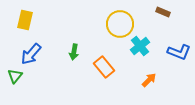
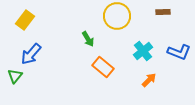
brown rectangle: rotated 24 degrees counterclockwise
yellow rectangle: rotated 24 degrees clockwise
yellow circle: moved 3 px left, 8 px up
cyan cross: moved 3 px right, 5 px down
green arrow: moved 14 px right, 13 px up; rotated 42 degrees counterclockwise
orange rectangle: moved 1 px left; rotated 10 degrees counterclockwise
